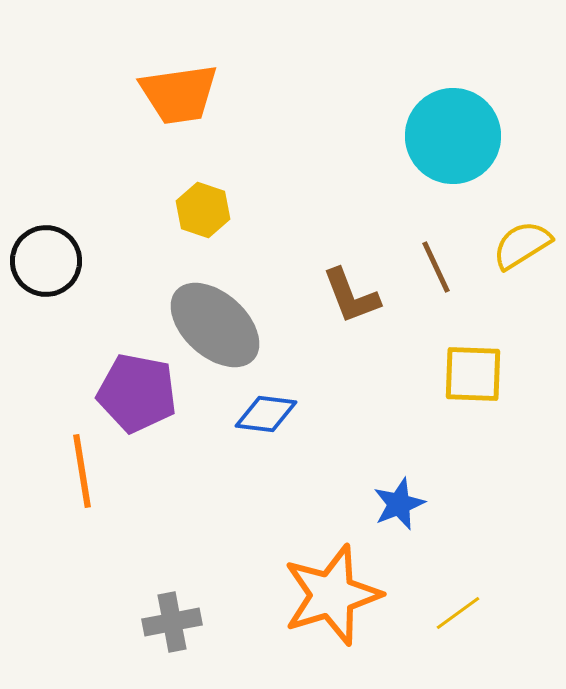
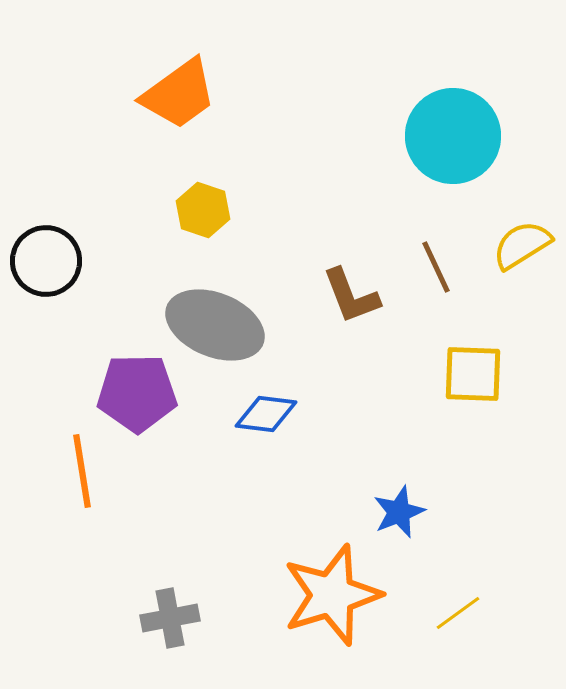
orange trapezoid: rotated 28 degrees counterclockwise
gray ellipse: rotated 20 degrees counterclockwise
purple pentagon: rotated 12 degrees counterclockwise
blue star: moved 8 px down
gray cross: moved 2 px left, 4 px up
